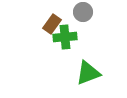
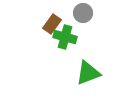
gray circle: moved 1 px down
green cross: rotated 20 degrees clockwise
